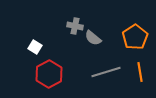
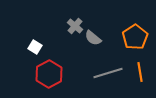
gray cross: rotated 28 degrees clockwise
gray line: moved 2 px right, 1 px down
